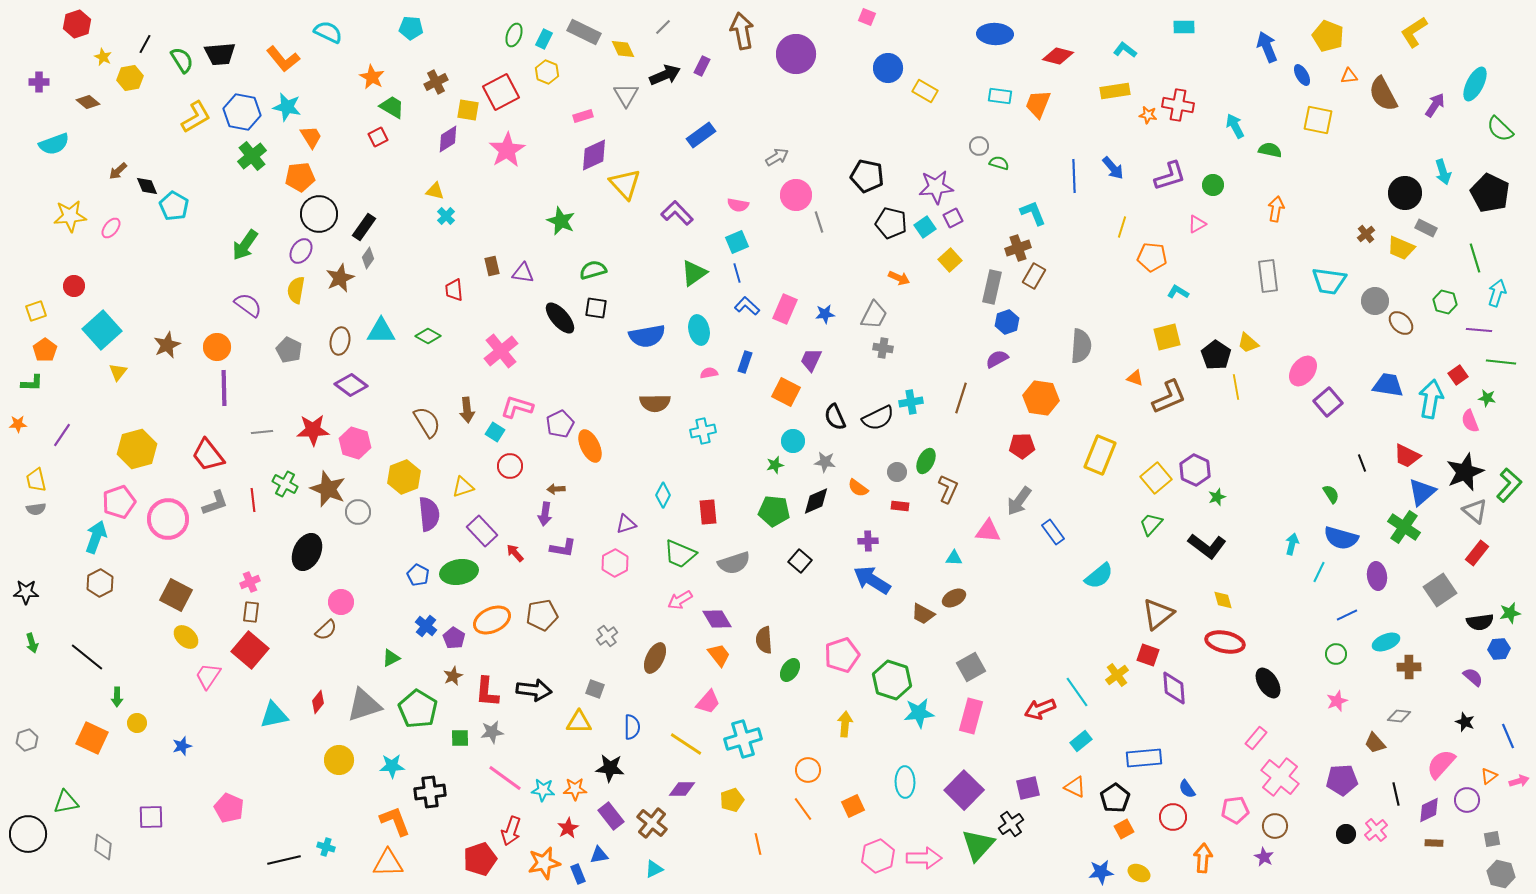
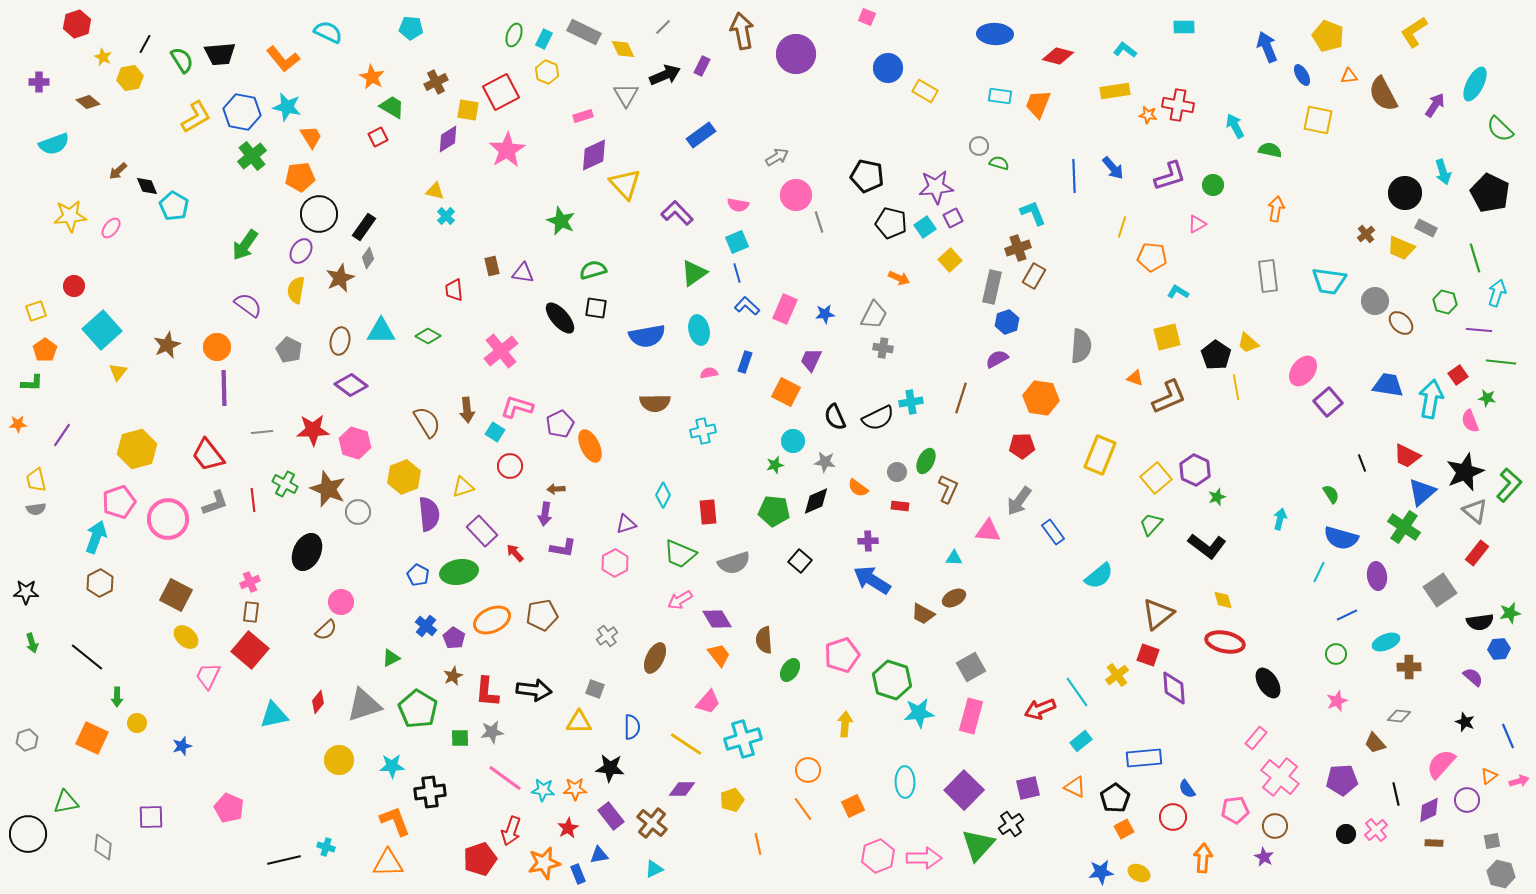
cyan arrow at (1292, 544): moved 12 px left, 25 px up
pink trapezoid at (208, 676): rotated 8 degrees counterclockwise
gray square at (1492, 839): moved 2 px down
